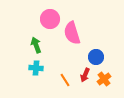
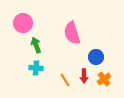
pink circle: moved 27 px left, 4 px down
red arrow: moved 1 px left, 1 px down; rotated 24 degrees counterclockwise
